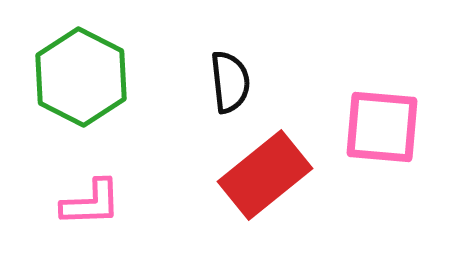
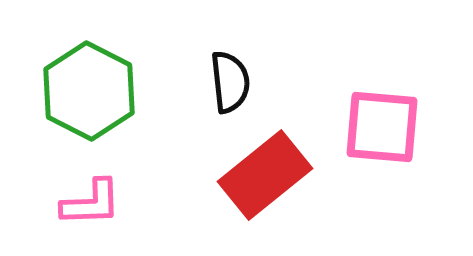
green hexagon: moved 8 px right, 14 px down
